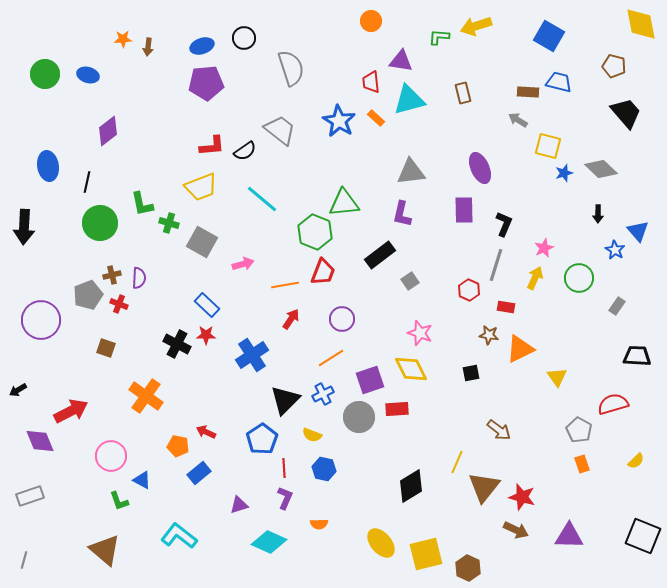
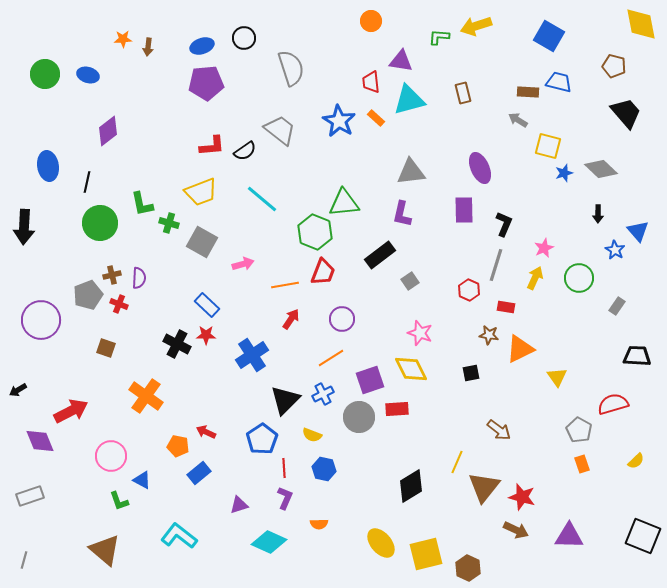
yellow trapezoid at (201, 187): moved 5 px down
